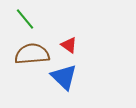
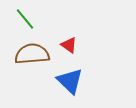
blue triangle: moved 6 px right, 4 px down
